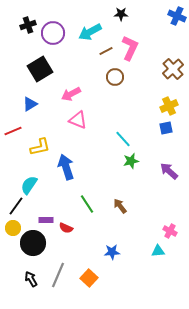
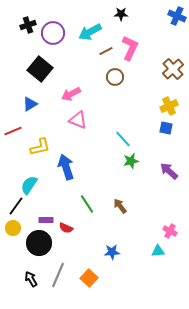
black square: rotated 20 degrees counterclockwise
blue square: rotated 24 degrees clockwise
black circle: moved 6 px right
